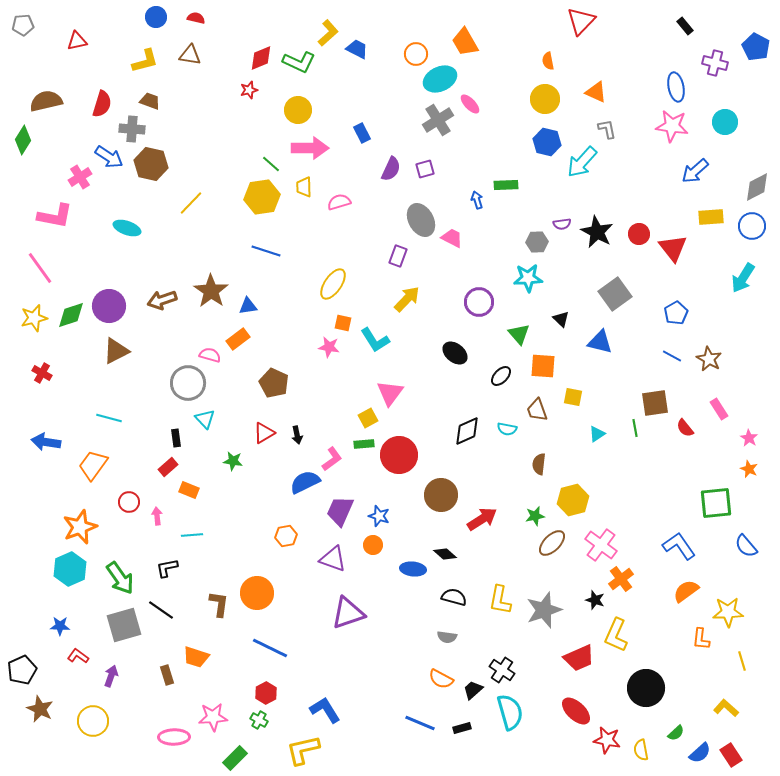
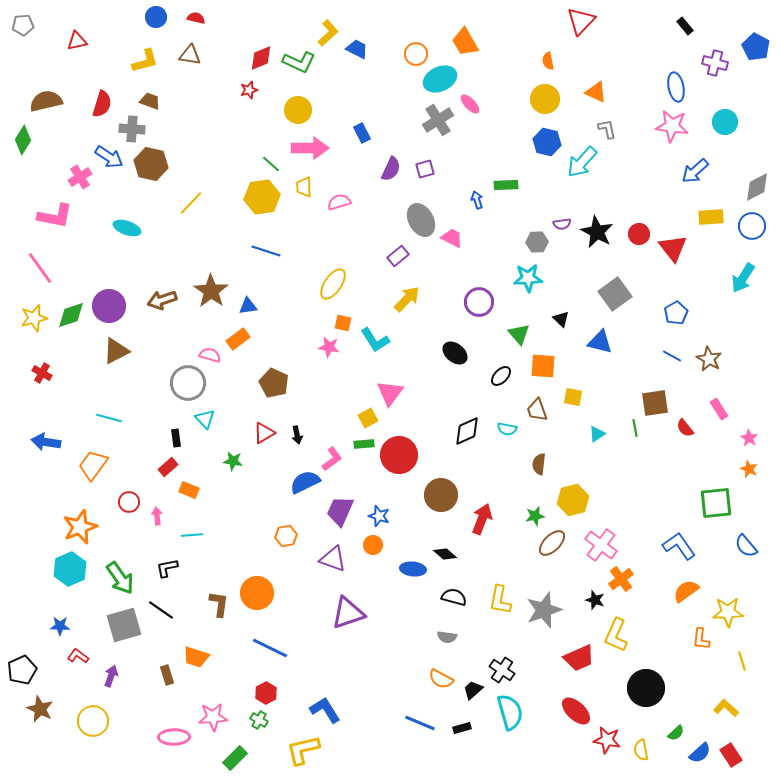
purple rectangle at (398, 256): rotated 30 degrees clockwise
red arrow at (482, 519): rotated 36 degrees counterclockwise
